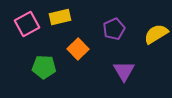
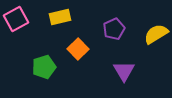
pink square: moved 11 px left, 5 px up
green pentagon: rotated 20 degrees counterclockwise
